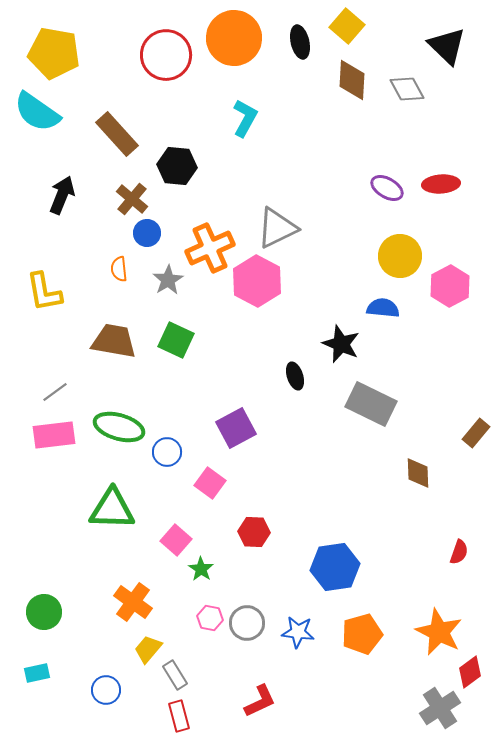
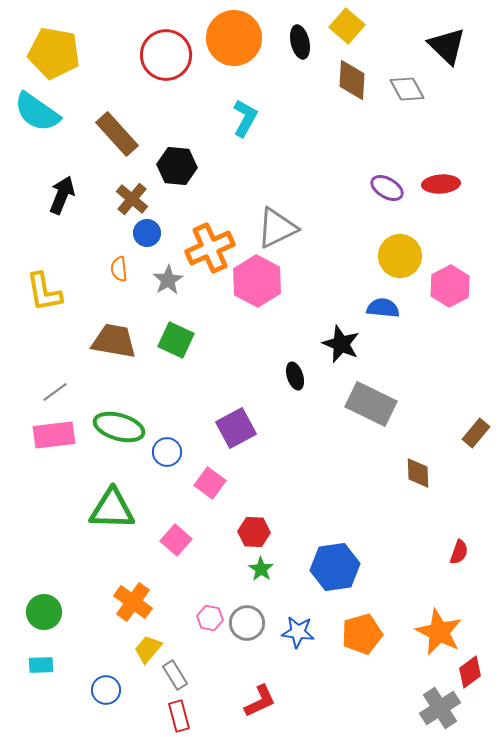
green star at (201, 569): moved 60 px right
cyan rectangle at (37, 673): moved 4 px right, 8 px up; rotated 10 degrees clockwise
